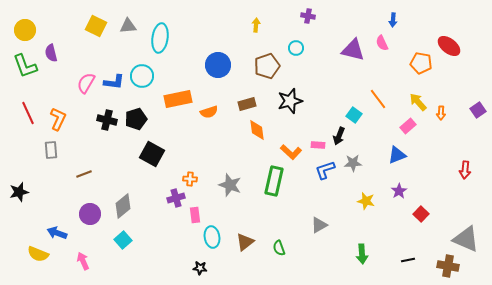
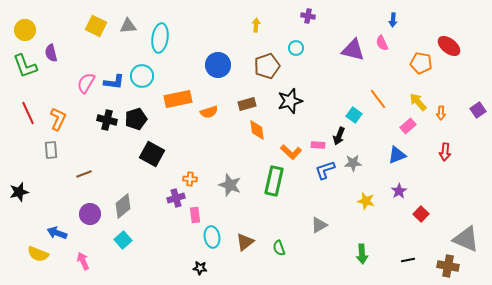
red arrow at (465, 170): moved 20 px left, 18 px up
